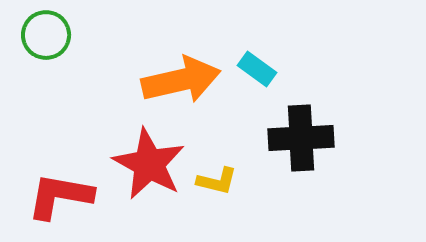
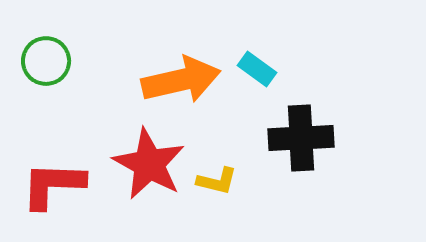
green circle: moved 26 px down
red L-shape: moved 7 px left, 11 px up; rotated 8 degrees counterclockwise
